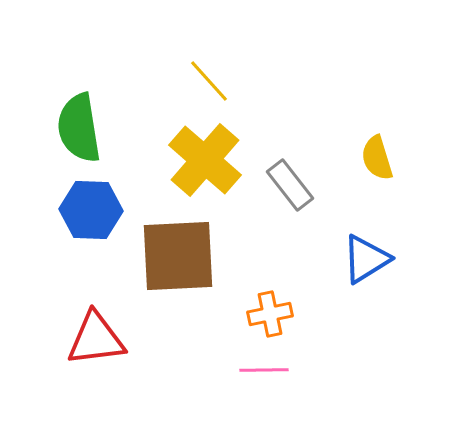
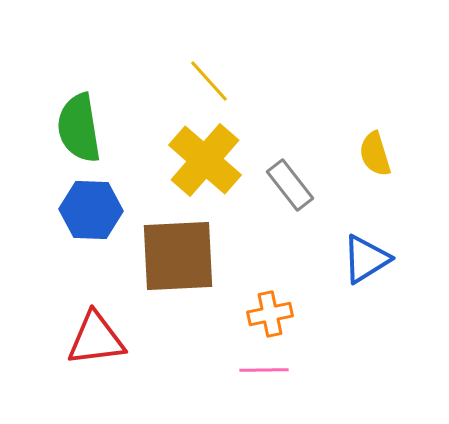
yellow semicircle: moved 2 px left, 4 px up
